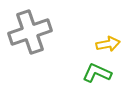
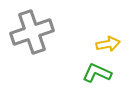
gray cross: moved 2 px right
